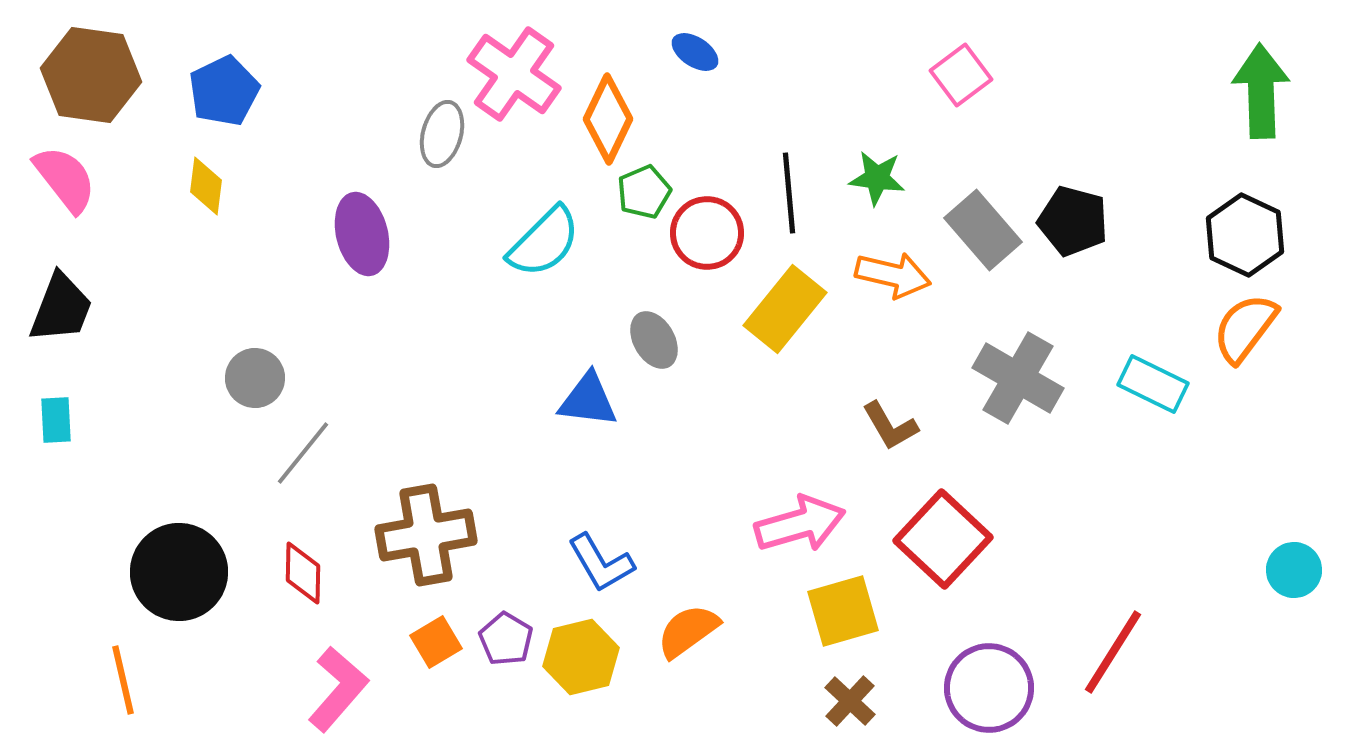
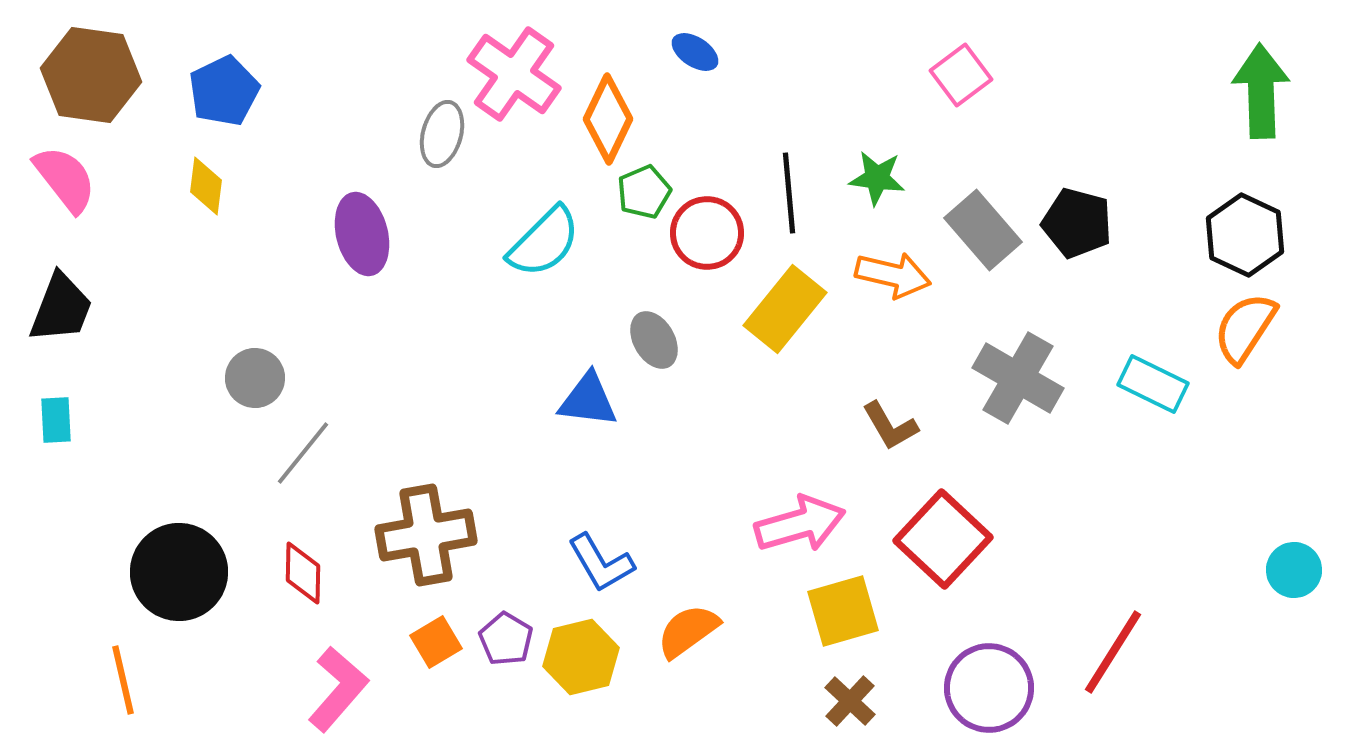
black pentagon at (1073, 221): moved 4 px right, 2 px down
orange semicircle at (1245, 328): rotated 4 degrees counterclockwise
